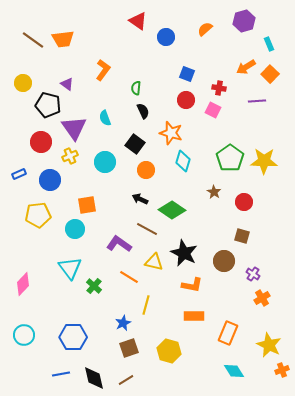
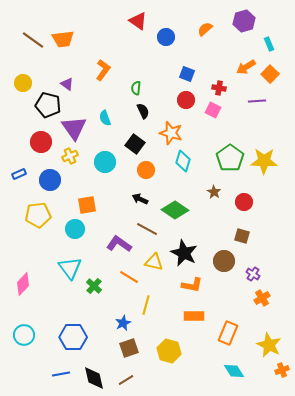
green diamond at (172, 210): moved 3 px right
